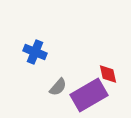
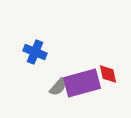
purple rectangle: moved 7 px left, 12 px up; rotated 15 degrees clockwise
